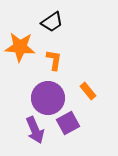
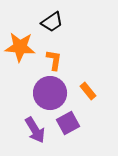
purple circle: moved 2 px right, 5 px up
purple arrow: rotated 8 degrees counterclockwise
